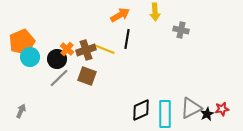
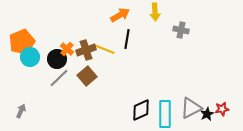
brown square: rotated 30 degrees clockwise
